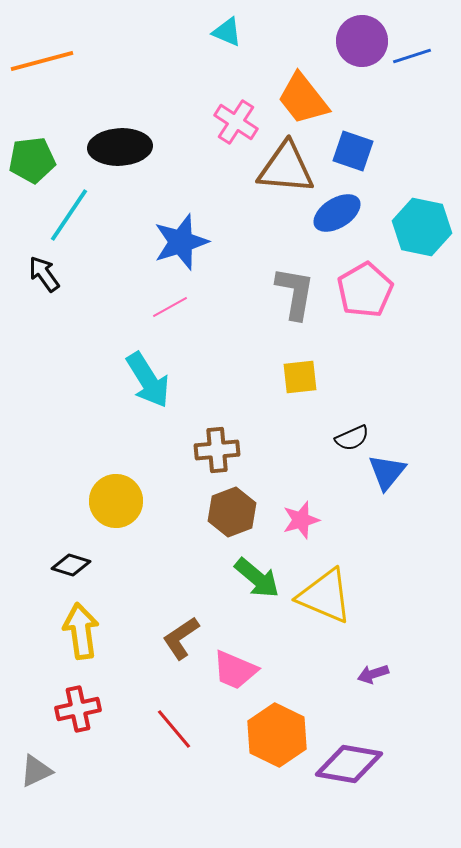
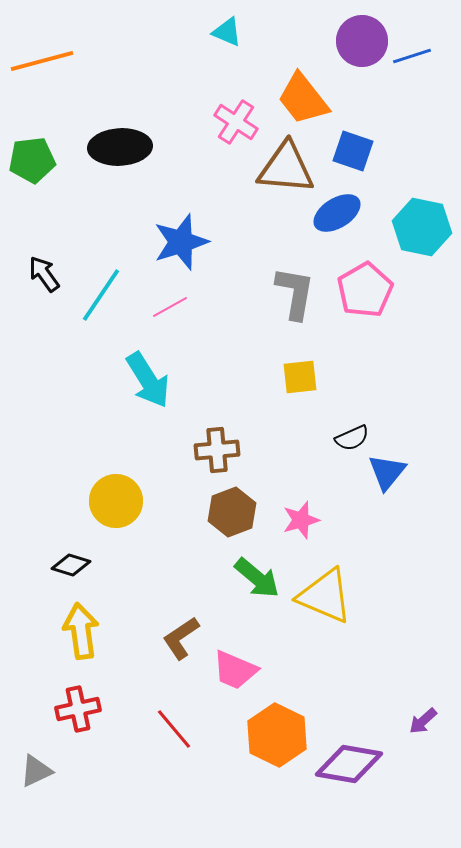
cyan line: moved 32 px right, 80 px down
purple arrow: moved 50 px right, 47 px down; rotated 24 degrees counterclockwise
